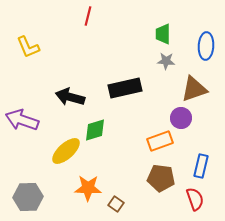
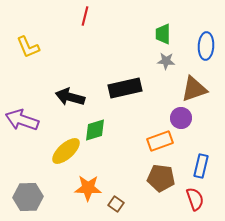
red line: moved 3 px left
